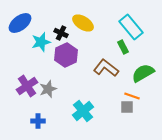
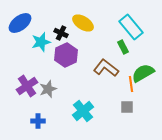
orange line: moved 1 px left, 12 px up; rotated 63 degrees clockwise
